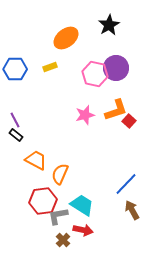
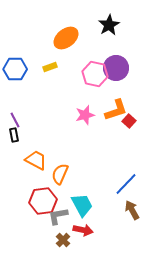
black rectangle: moved 2 px left; rotated 40 degrees clockwise
cyan trapezoid: rotated 30 degrees clockwise
